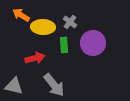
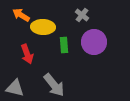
gray cross: moved 12 px right, 7 px up
purple circle: moved 1 px right, 1 px up
red arrow: moved 8 px left, 4 px up; rotated 84 degrees clockwise
gray triangle: moved 1 px right, 2 px down
